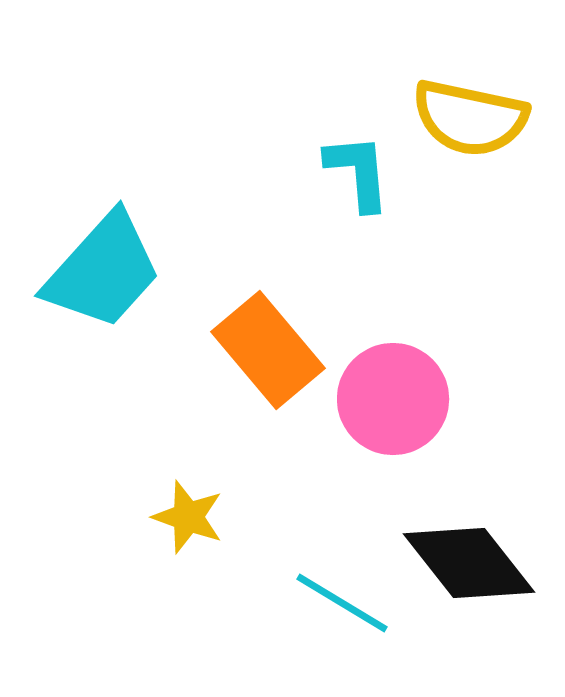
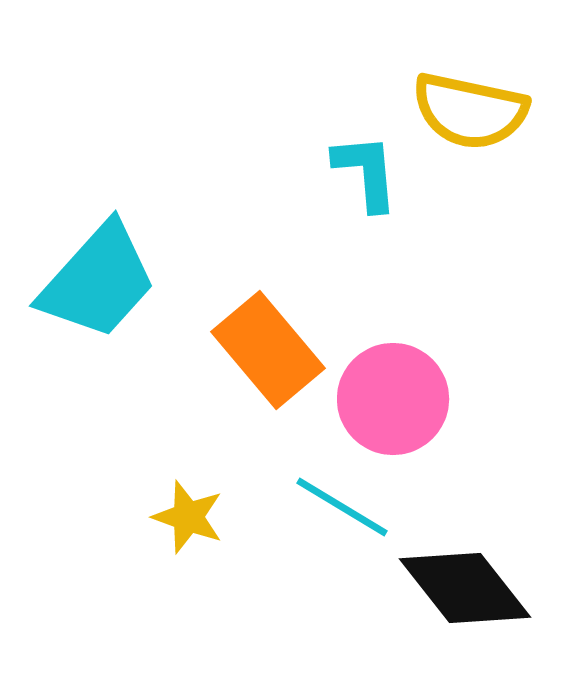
yellow semicircle: moved 7 px up
cyan L-shape: moved 8 px right
cyan trapezoid: moved 5 px left, 10 px down
black diamond: moved 4 px left, 25 px down
cyan line: moved 96 px up
